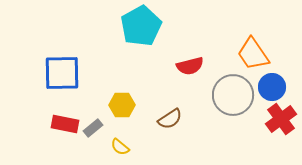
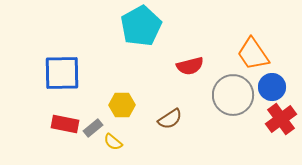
yellow semicircle: moved 7 px left, 5 px up
